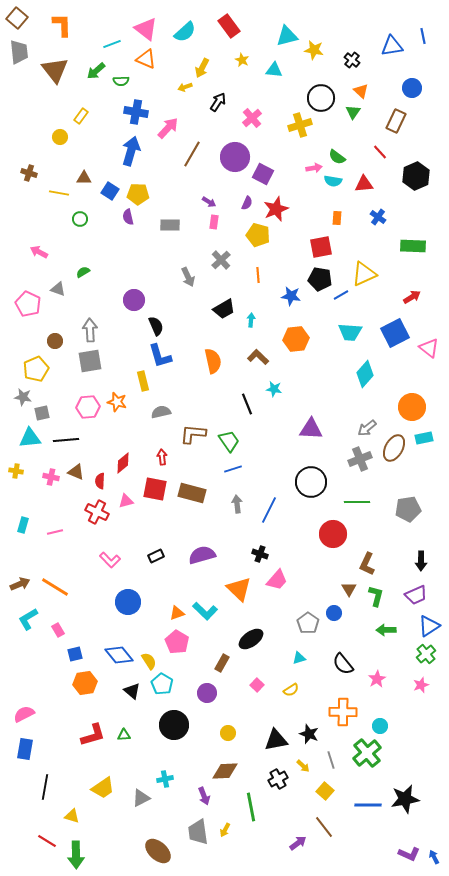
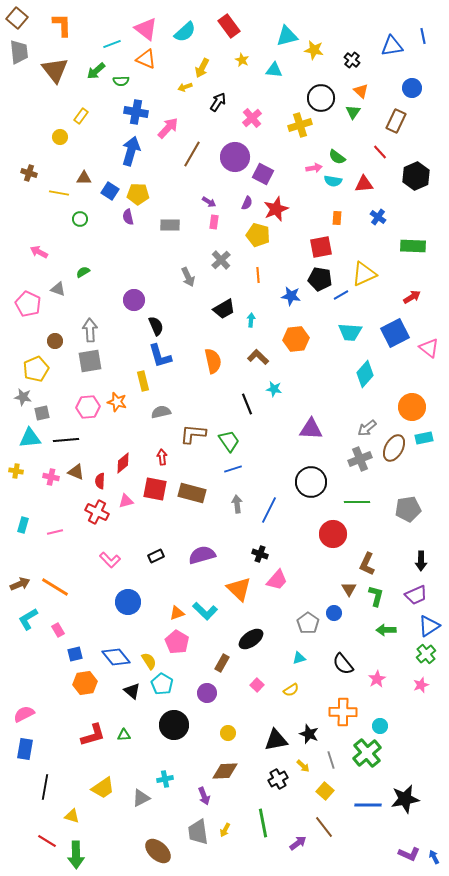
blue diamond at (119, 655): moved 3 px left, 2 px down
green line at (251, 807): moved 12 px right, 16 px down
